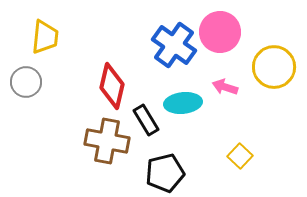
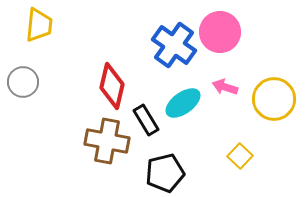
yellow trapezoid: moved 6 px left, 12 px up
yellow circle: moved 32 px down
gray circle: moved 3 px left
cyan ellipse: rotated 30 degrees counterclockwise
